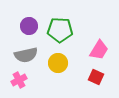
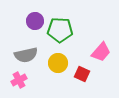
purple circle: moved 6 px right, 5 px up
pink trapezoid: moved 2 px right, 2 px down; rotated 10 degrees clockwise
red square: moved 14 px left, 3 px up
